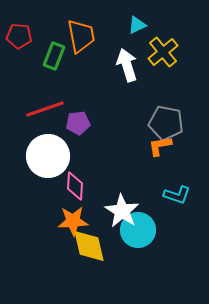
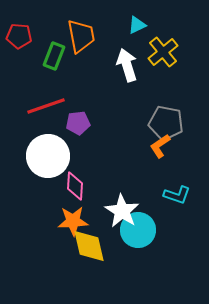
red line: moved 1 px right, 3 px up
orange L-shape: rotated 25 degrees counterclockwise
